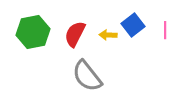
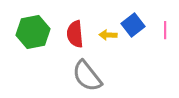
red semicircle: rotated 32 degrees counterclockwise
